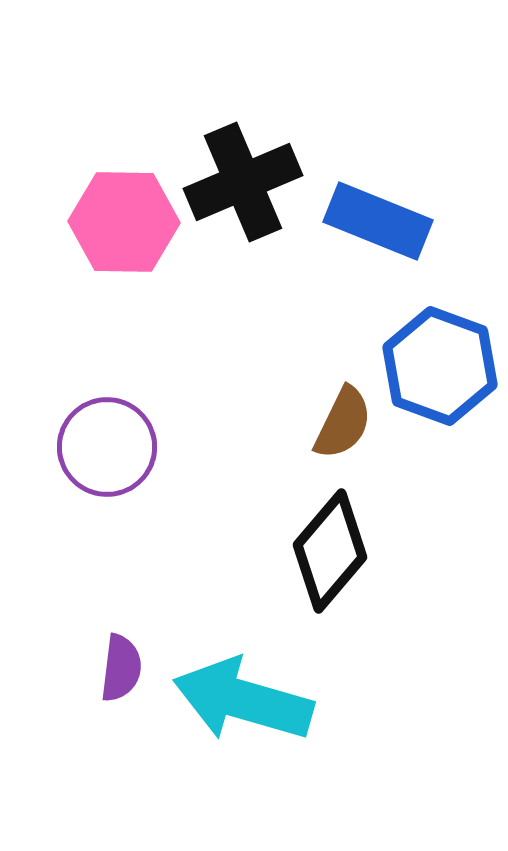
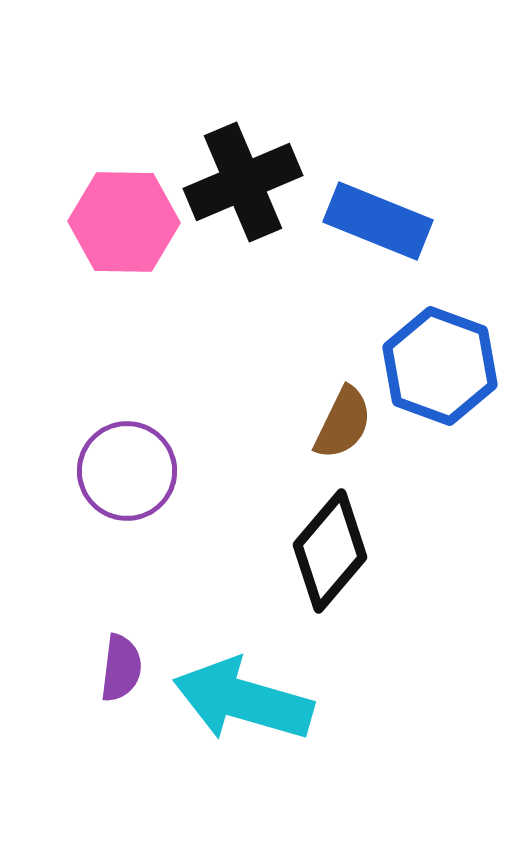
purple circle: moved 20 px right, 24 px down
